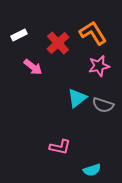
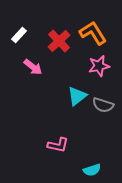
white rectangle: rotated 21 degrees counterclockwise
red cross: moved 1 px right, 2 px up
cyan triangle: moved 2 px up
pink L-shape: moved 2 px left, 2 px up
